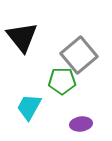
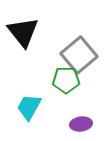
black triangle: moved 1 px right, 5 px up
green pentagon: moved 4 px right, 1 px up
